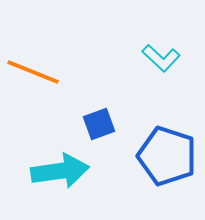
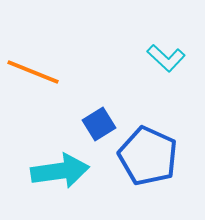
cyan L-shape: moved 5 px right
blue square: rotated 12 degrees counterclockwise
blue pentagon: moved 19 px left; rotated 6 degrees clockwise
